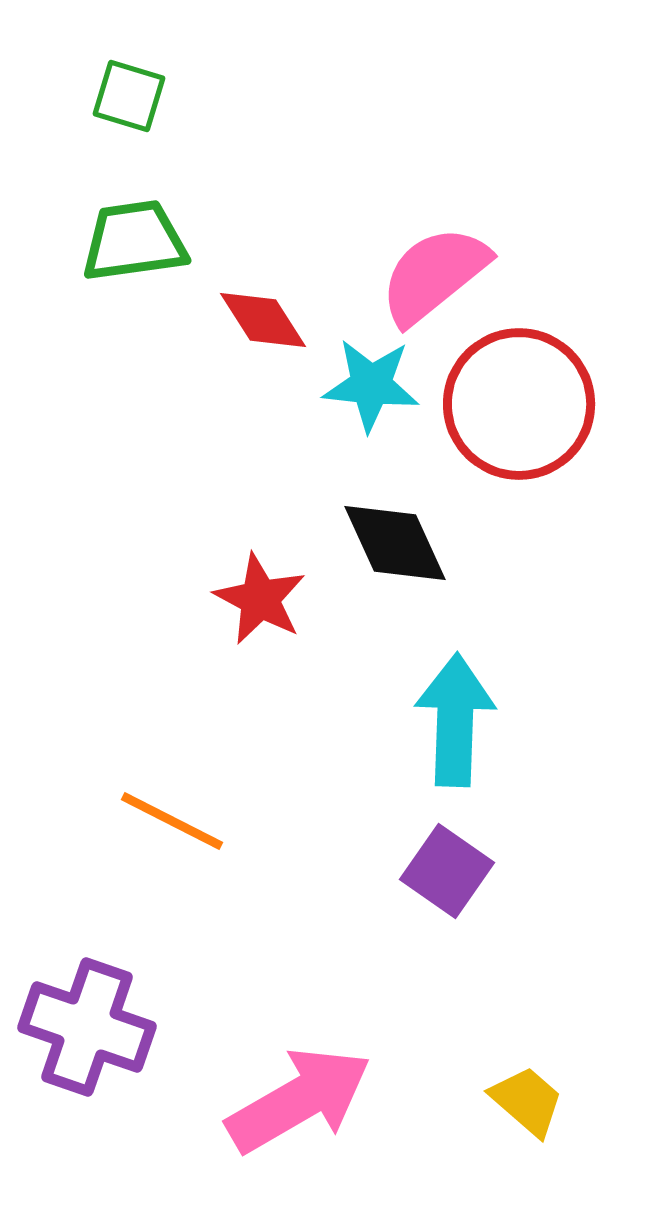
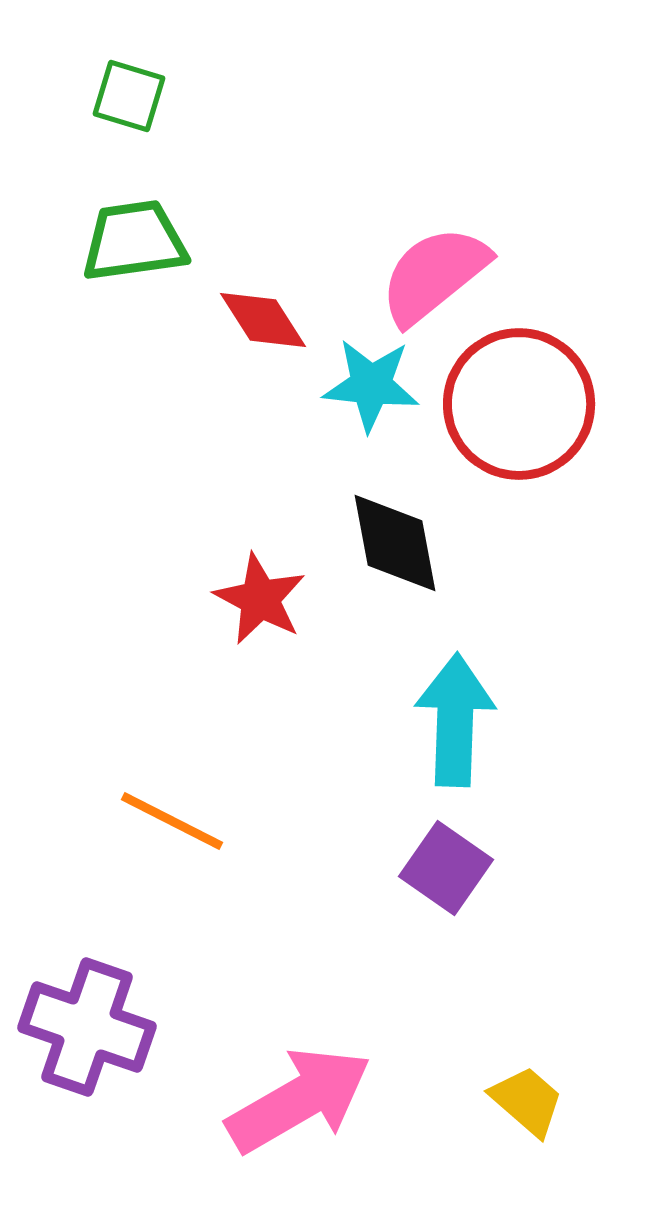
black diamond: rotated 14 degrees clockwise
purple square: moved 1 px left, 3 px up
